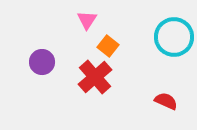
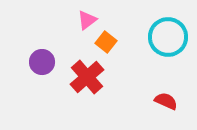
pink triangle: rotated 20 degrees clockwise
cyan circle: moved 6 px left
orange square: moved 2 px left, 4 px up
red cross: moved 8 px left
